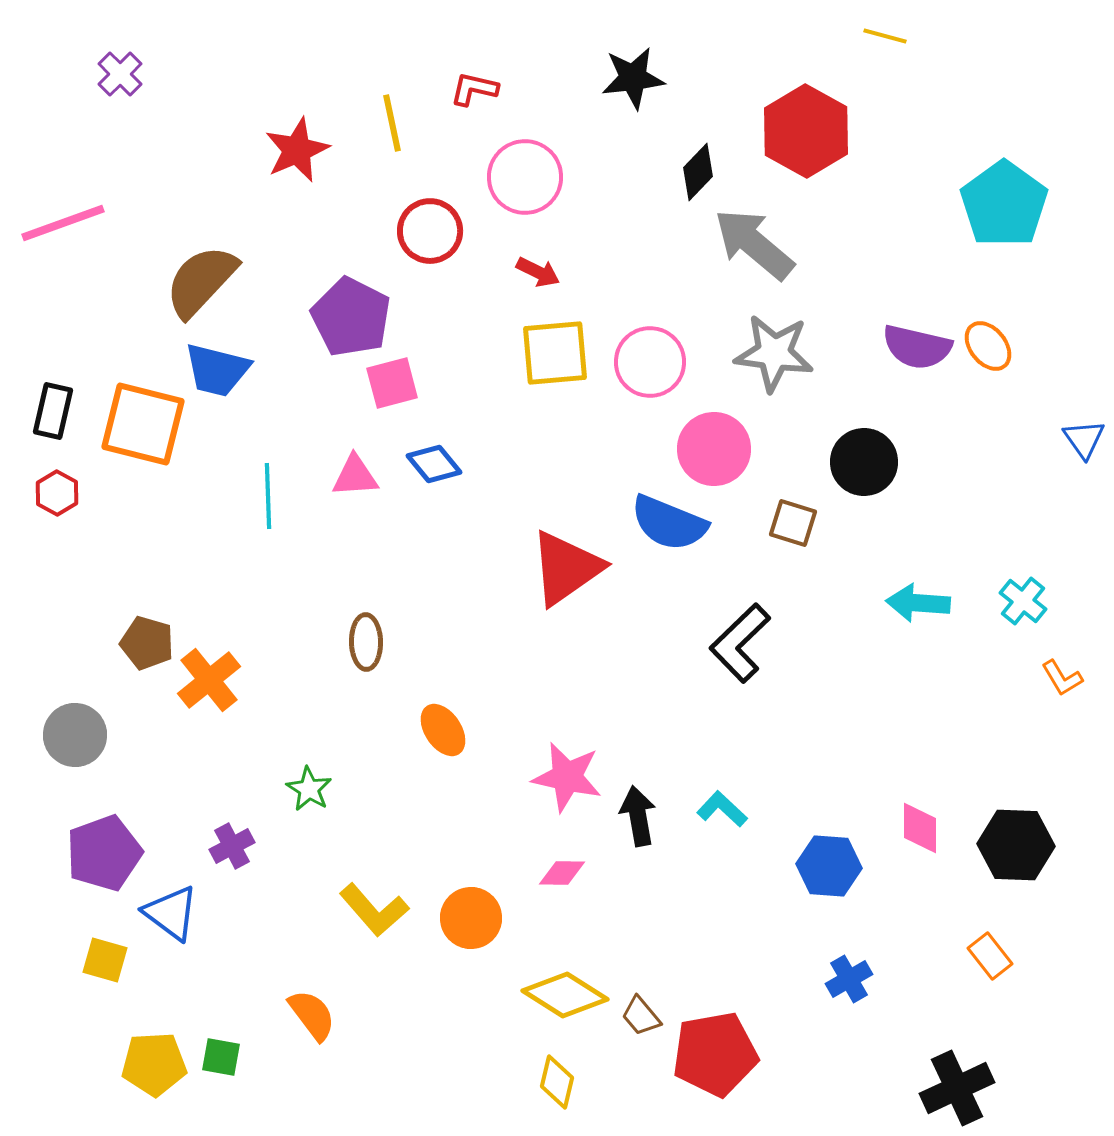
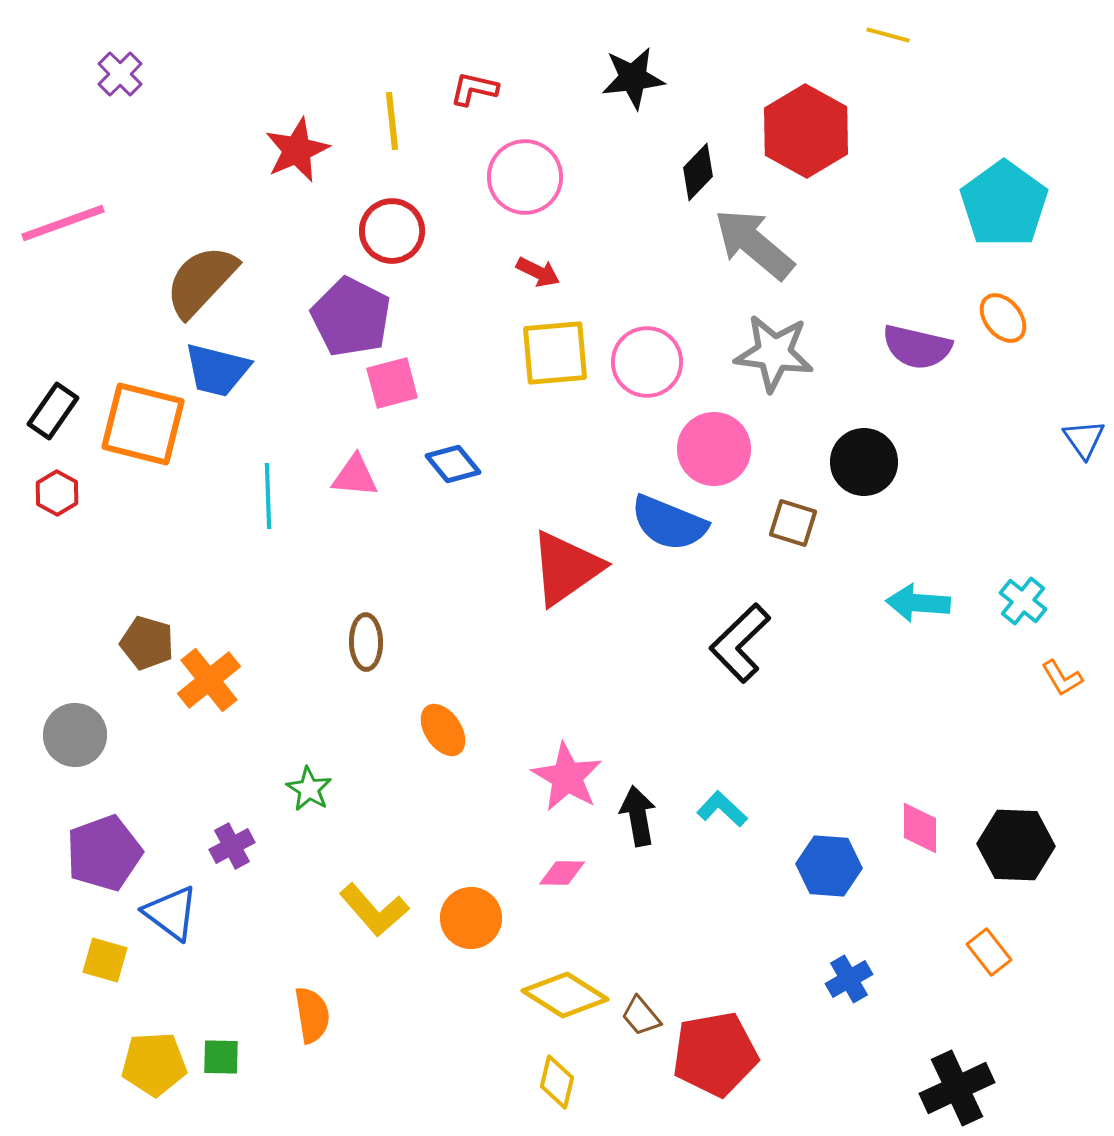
yellow line at (885, 36): moved 3 px right, 1 px up
yellow line at (392, 123): moved 2 px up; rotated 6 degrees clockwise
red circle at (430, 231): moved 38 px left
orange ellipse at (988, 346): moved 15 px right, 28 px up
pink circle at (650, 362): moved 3 px left
black rectangle at (53, 411): rotated 22 degrees clockwise
blue diamond at (434, 464): moved 19 px right
pink triangle at (355, 476): rotated 9 degrees clockwise
pink star at (567, 777): rotated 18 degrees clockwise
orange rectangle at (990, 956): moved 1 px left, 4 px up
orange semicircle at (312, 1015): rotated 28 degrees clockwise
green square at (221, 1057): rotated 9 degrees counterclockwise
